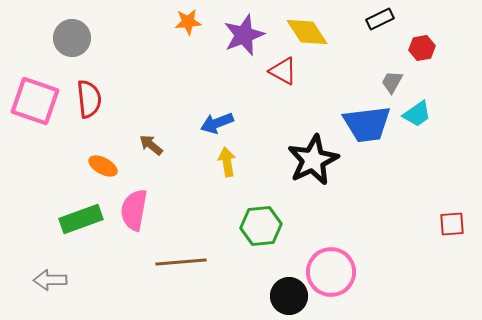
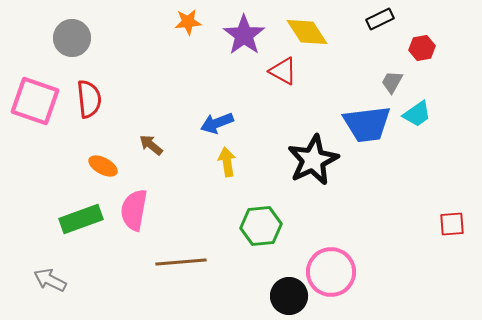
purple star: rotated 15 degrees counterclockwise
gray arrow: rotated 28 degrees clockwise
